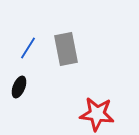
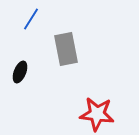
blue line: moved 3 px right, 29 px up
black ellipse: moved 1 px right, 15 px up
